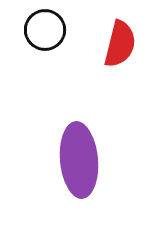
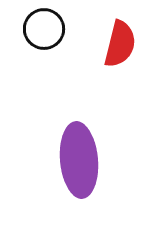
black circle: moved 1 px left, 1 px up
